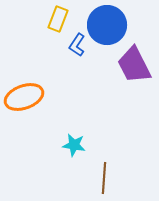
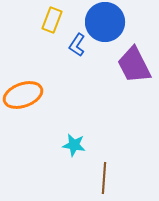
yellow rectangle: moved 6 px left, 1 px down
blue circle: moved 2 px left, 3 px up
orange ellipse: moved 1 px left, 2 px up
